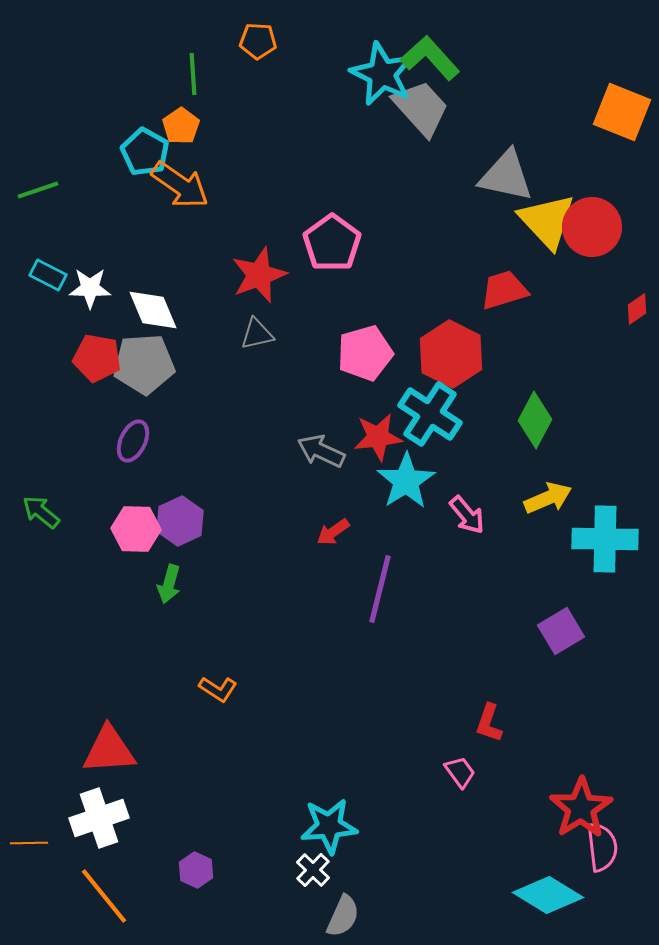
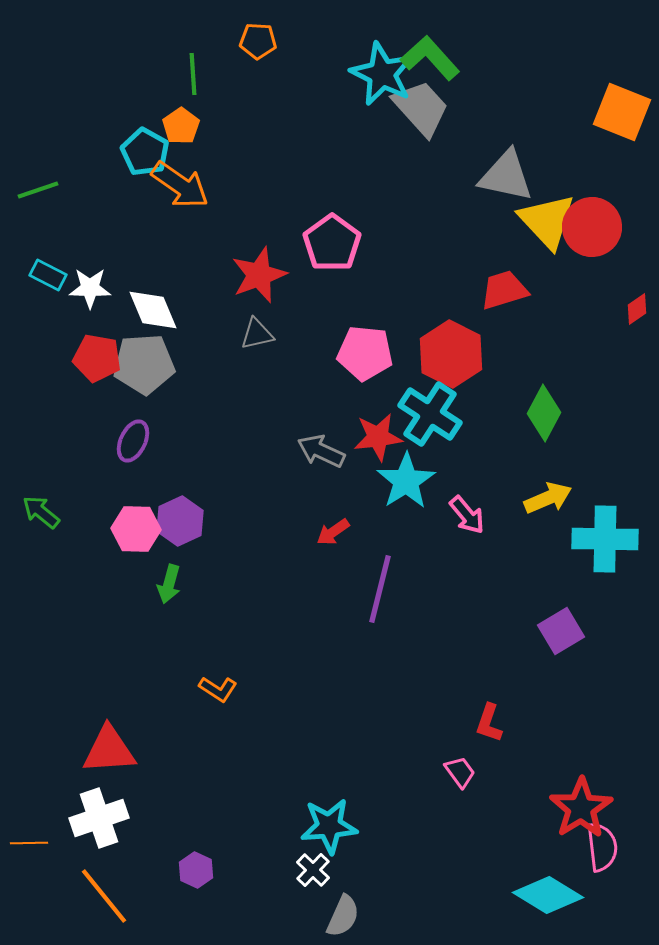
pink pentagon at (365, 353): rotated 22 degrees clockwise
green diamond at (535, 420): moved 9 px right, 7 px up
